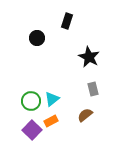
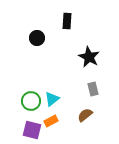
black rectangle: rotated 14 degrees counterclockwise
purple square: rotated 30 degrees counterclockwise
